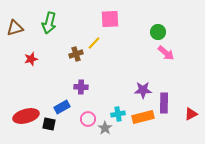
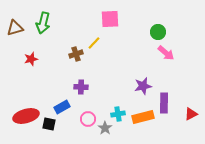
green arrow: moved 6 px left
purple star: moved 4 px up; rotated 12 degrees counterclockwise
